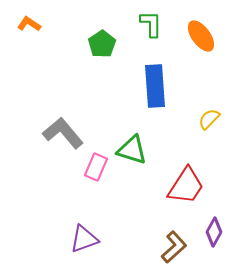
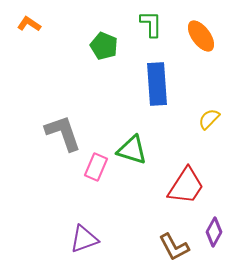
green pentagon: moved 2 px right, 2 px down; rotated 16 degrees counterclockwise
blue rectangle: moved 2 px right, 2 px up
gray L-shape: rotated 21 degrees clockwise
brown L-shape: rotated 104 degrees clockwise
